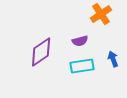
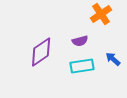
blue arrow: rotated 28 degrees counterclockwise
